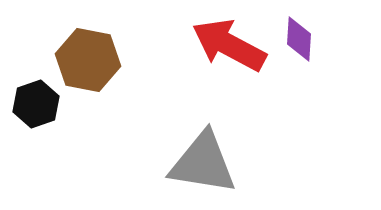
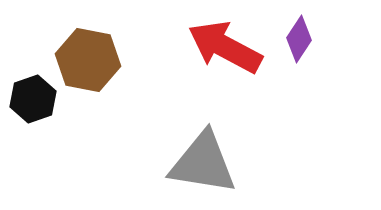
purple diamond: rotated 30 degrees clockwise
red arrow: moved 4 px left, 2 px down
black hexagon: moved 3 px left, 5 px up
